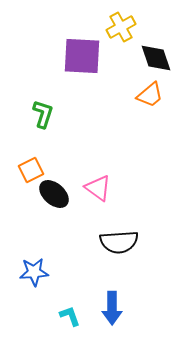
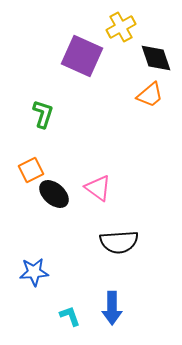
purple square: rotated 21 degrees clockwise
